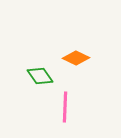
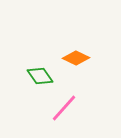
pink line: moved 1 px left, 1 px down; rotated 40 degrees clockwise
